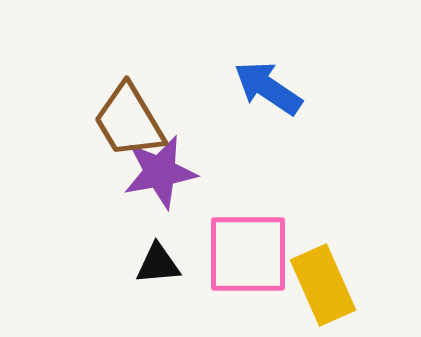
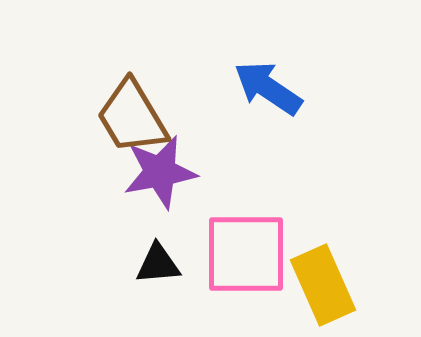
brown trapezoid: moved 3 px right, 4 px up
pink square: moved 2 px left
